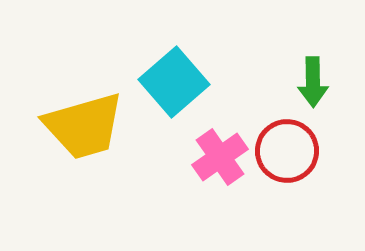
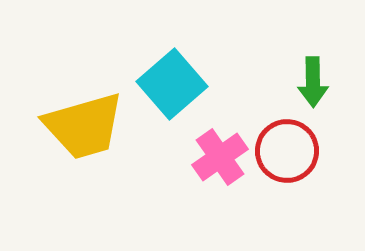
cyan square: moved 2 px left, 2 px down
